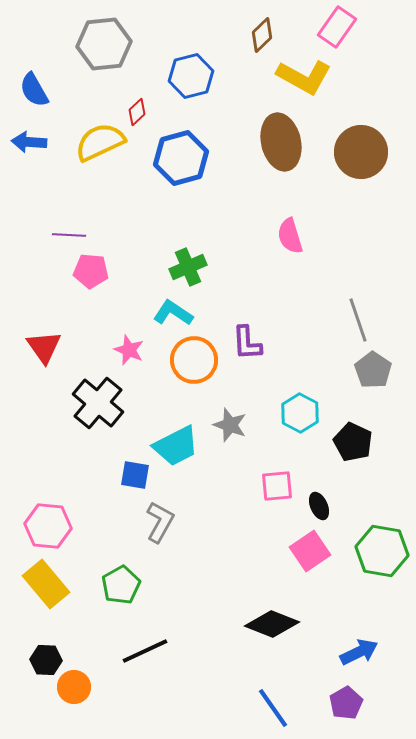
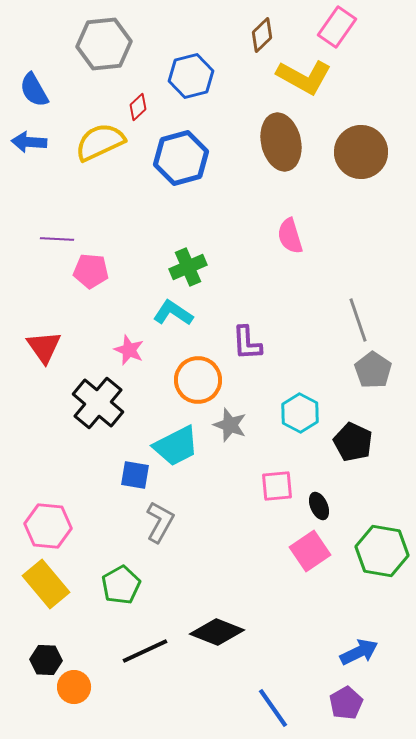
red diamond at (137, 112): moved 1 px right, 5 px up
purple line at (69, 235): moved 12 px left, 4 px down
orange circle at (194, 360): moved 4 px right, 20 px down
black diamond at (272, 624): moved 55 px left, 8 px down
